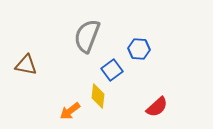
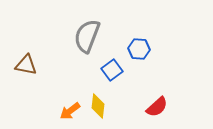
yellow diamond: moved 10 px down
